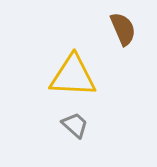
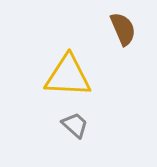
yellow triangle: moved 5 px left
